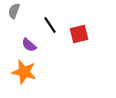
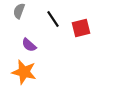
gray semicircle: moved 5 px right
black line: moved 3 px right, 6 px up
red square: moved 2 px right, 6 px up
